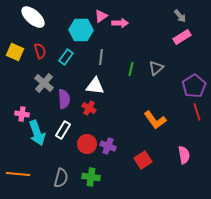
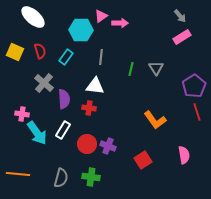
gray triangle: rotated 21 degrees counterclockwise
red cross: rotated 24 degrees counterclockwise
cyan arrow: rotated 15 degrees counterclockwise
